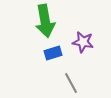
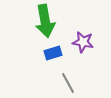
gray line: moved 3 px left
